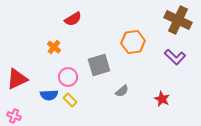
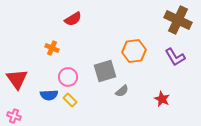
orange hexagon: moved 1 px right, 9 px down
orange cross: moved 2 px left, 1 px down; rotated 16 degrees counterclockwise
purple L-shape: rotated 15 degrees clockwise
gray square: moved 6 px right, 6 px down
red triangle: rotated 40 degrees counterclockwise
